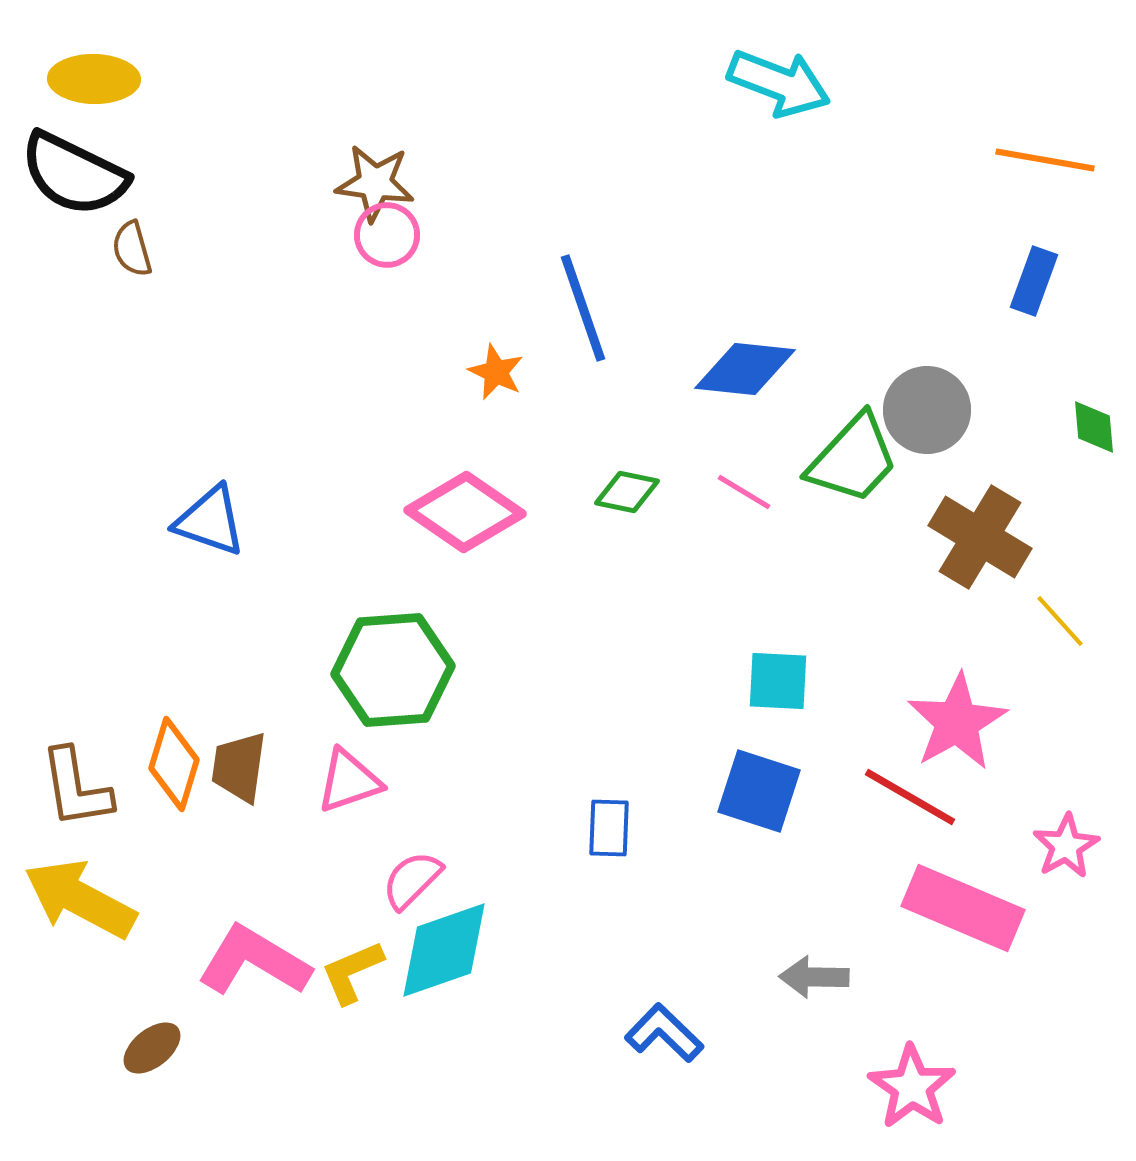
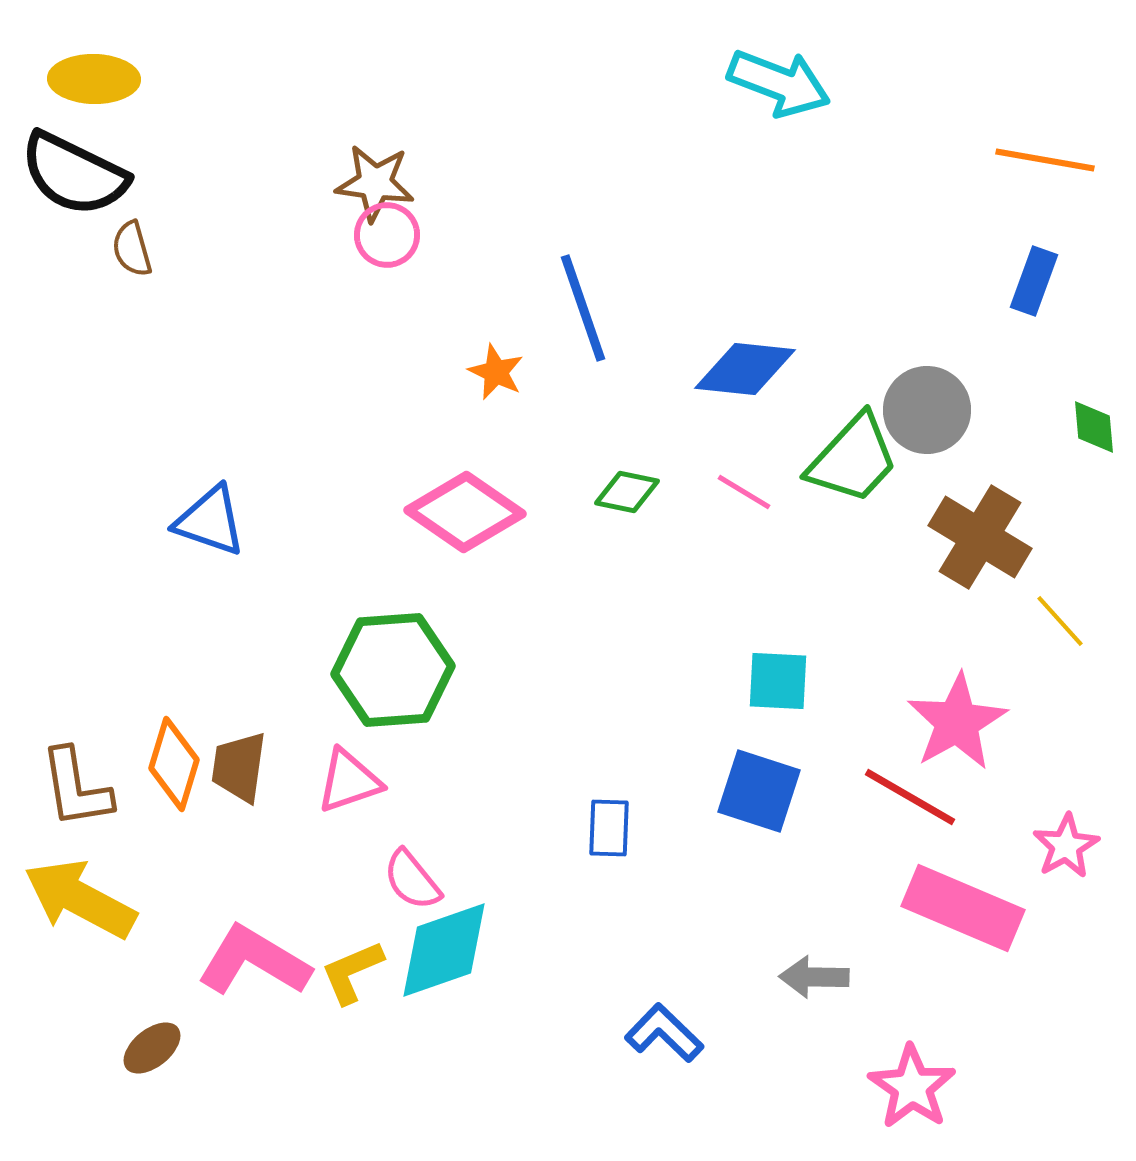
pink semicircle at (412, 880): rotated 84 degrees counterclockwise
